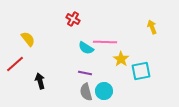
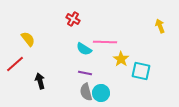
yellow arrow: moved 8 px right, 1 px up
cyan semicircle: moved 2 px left, 1 px down
cyan square: rotated 24 degrees clockwise
cyan circle: moved 3 px left, 2 px down
